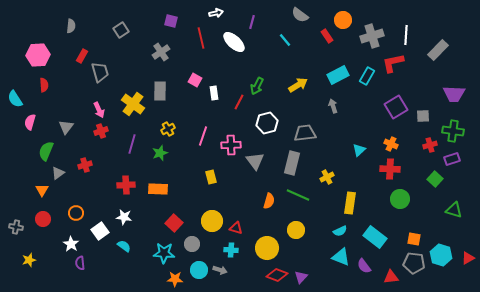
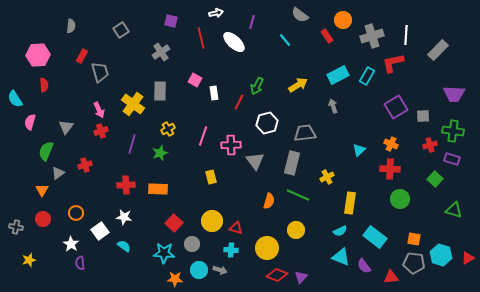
purple rectangle at (452, 159): rotated 35 degrees clockwise
